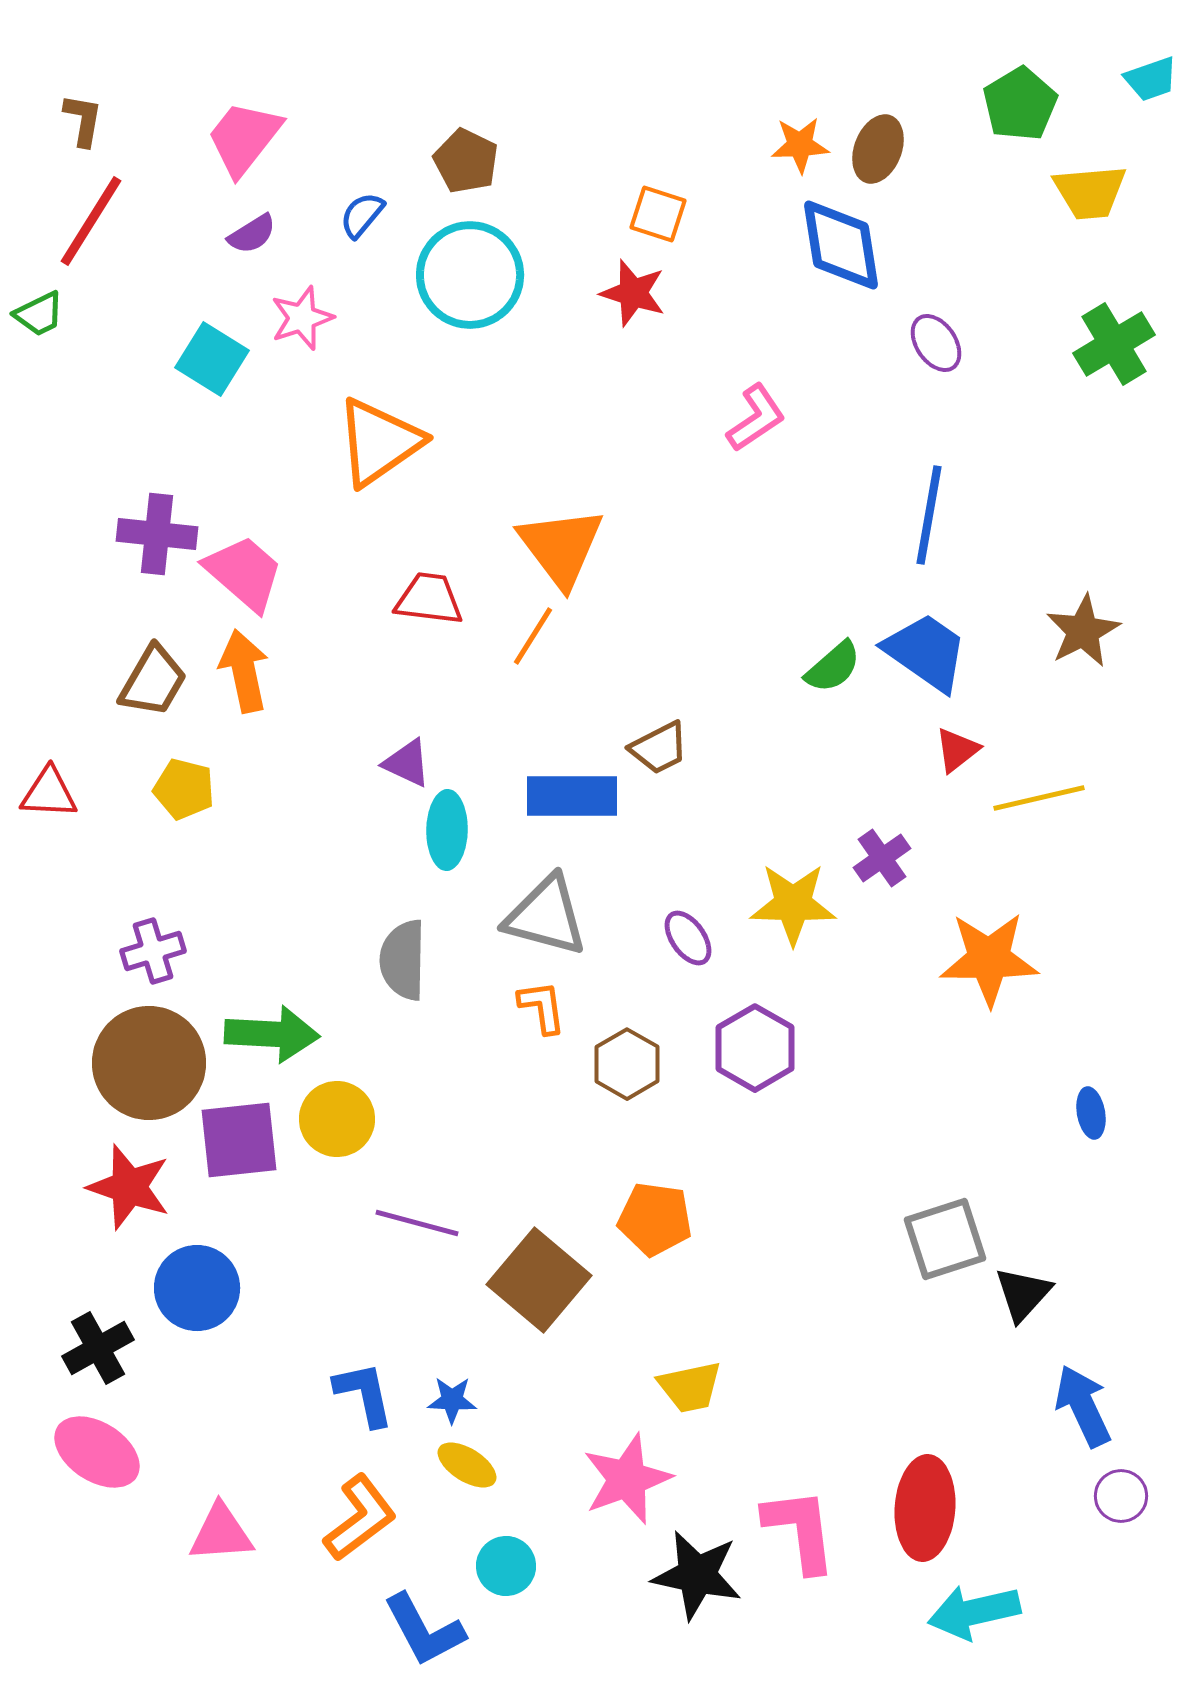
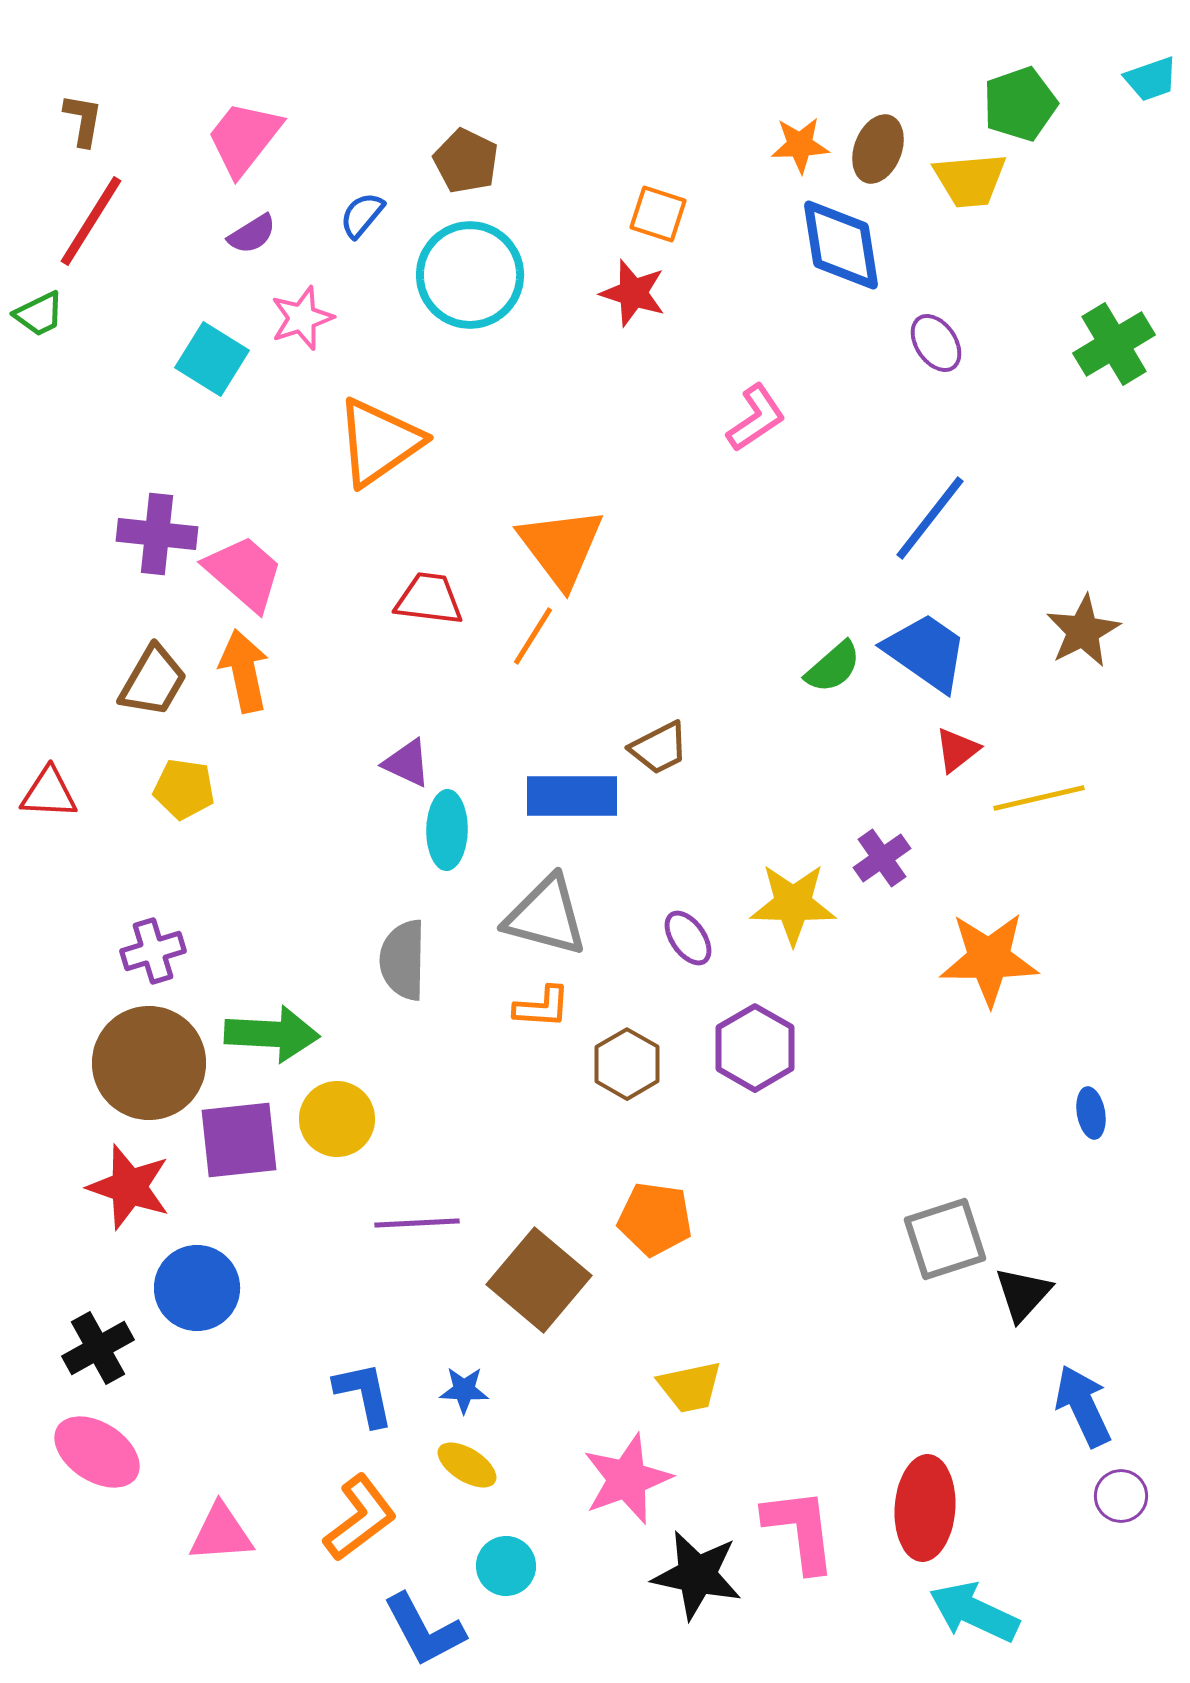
green pentagon at (1020, 104): rotated 12 degrees clockwise
yellow trapezoid at (1090, 192): moved 120 px left, 12 px up
blue line at (929, 515): moved 1 px right, 3 px down; rotated 28 degrees clockwise
yellow pentagon at (184, 789): rotated 6 degrees counterclockwise
orange L-shape at (542, 1007): rotated 102 degrees clockwise
purple line at (417, 1223): rotated 18 degrees counterclockwise
blue star at (452, 1400): moved 12 px right, 10 px up
cyan arrow at (974, 1612): rotated 38 degrees clockwise
